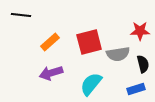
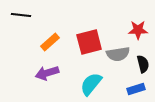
red star: moved 2 px left, 1 px up
purple arrow: moved 4 px left
